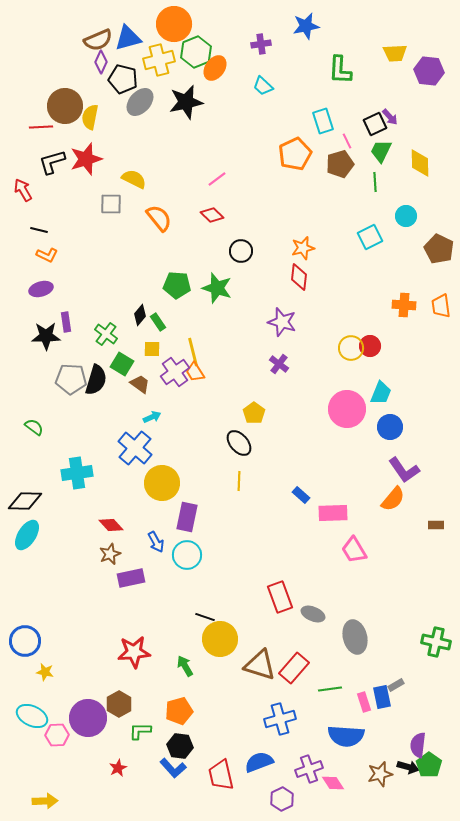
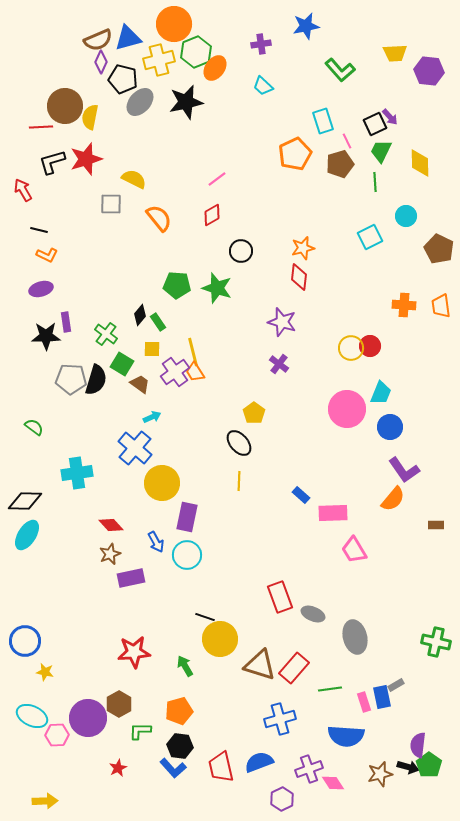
green L-shape at (340, 70): rotated 44 degrees counterclockwise
red diamond at (212, 215): rotated 75 degrees counterclockwise
red trapezoid at (221, 775): moved 8 px up
